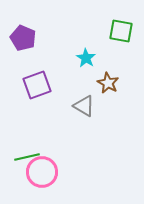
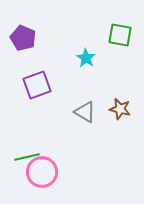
green square: moved 1 px left, 4 px down
brown star: moved 12 px right, 26 px down; rotated 15 degrees counterclockwise
gray triangle: moved 1 px right, 6 px down
